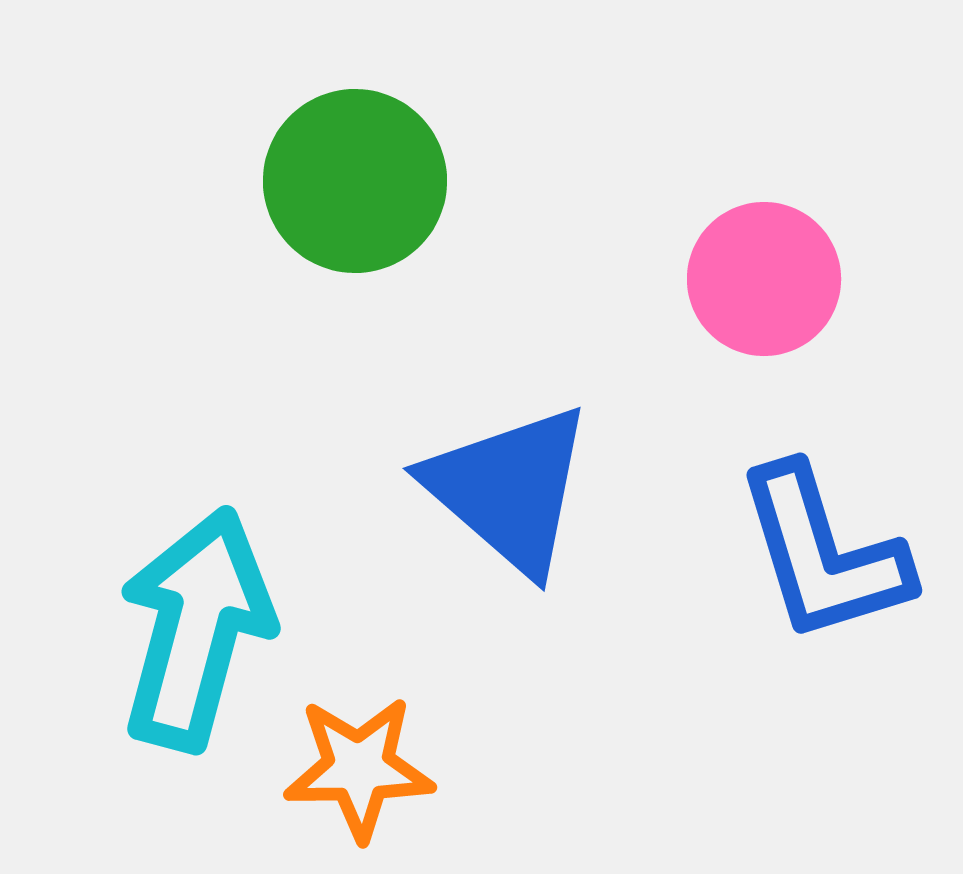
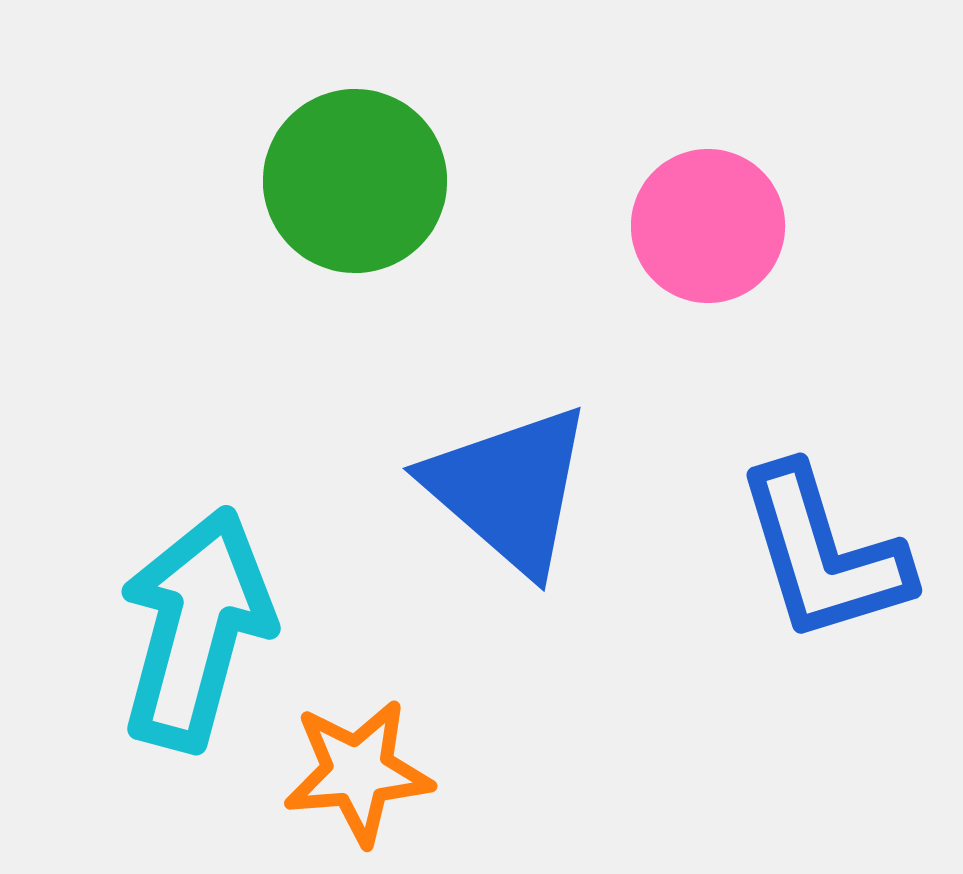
pink circle: moved 56 px left, 53 px up
orange star: moved 1 px left, 4 px down; rotated 4 degrees counterclockwise
